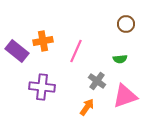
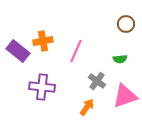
purple rectangle: moved 1 px right
